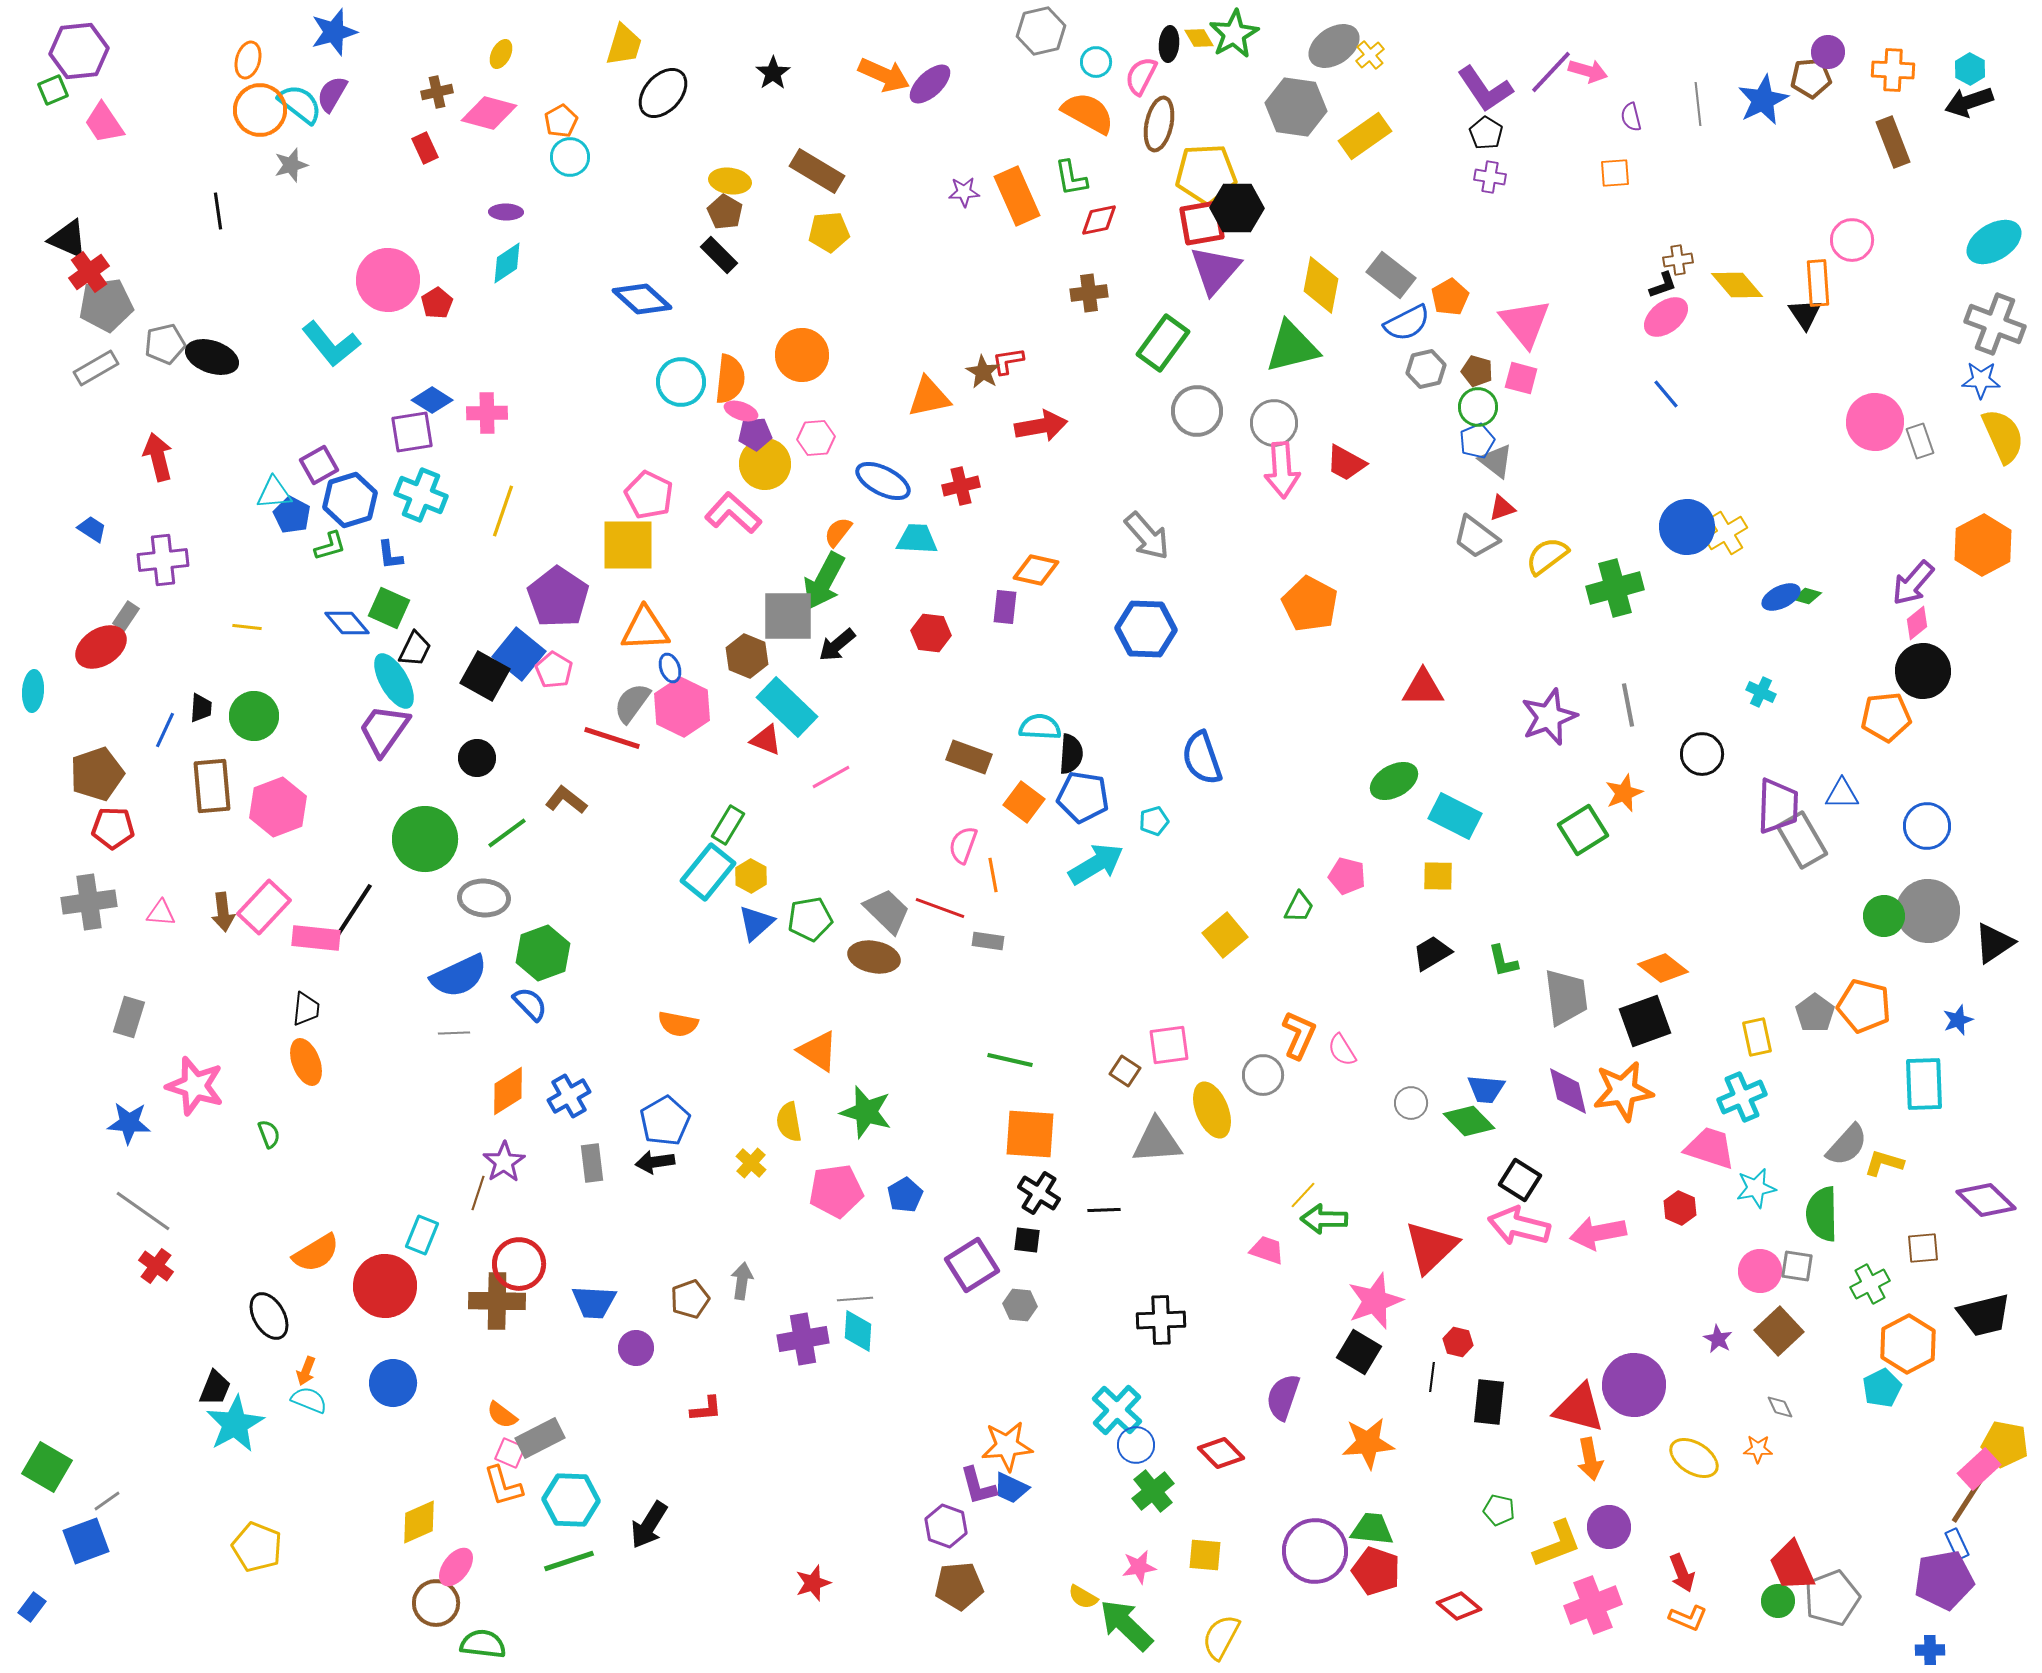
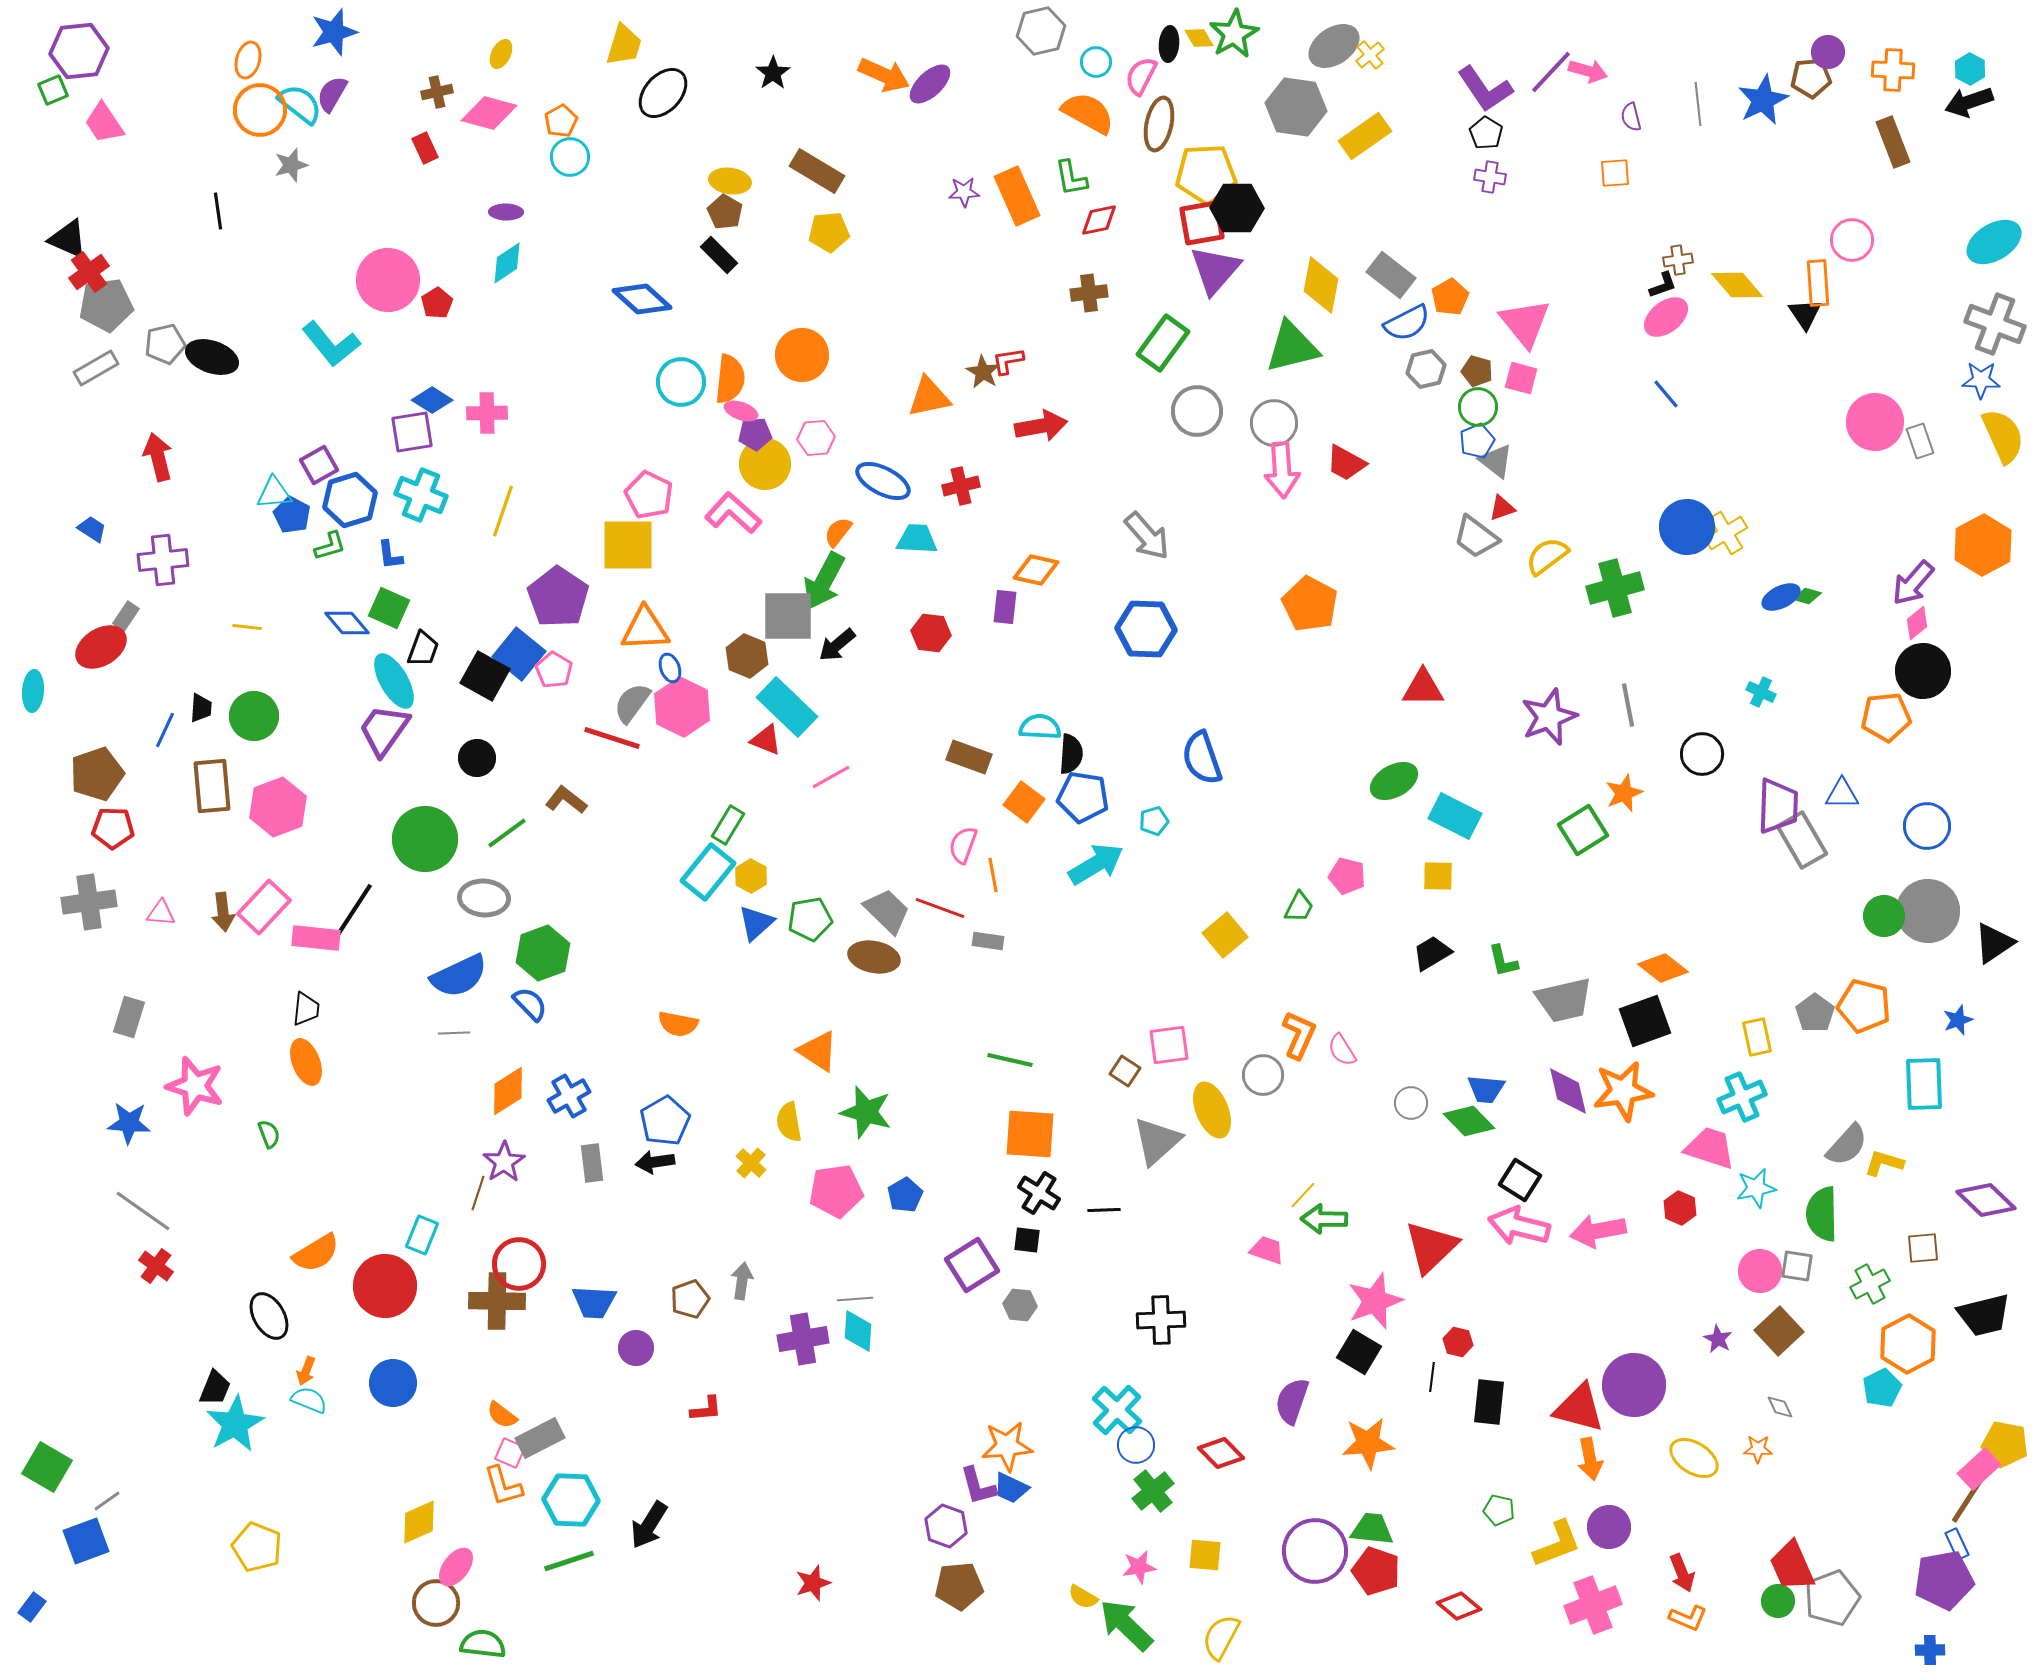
black trapezoid at (415, 649): moved 8 px right; rotated 6 degrees counterclockwise
gray trapezoid at (1566, 997): moved 2 px left, 3 px down; rotated 84 degrees clockwise
gray triangle at (1157, 1141): rotated 38 degrees counterclockwise
pink arrow at (1598, 1233): moved 2 px up
purple semicircle at (1283, 1397): moved 9 px right, 4 px down
